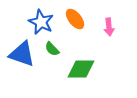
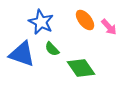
orange ellipse: moved 10 px right, 1 px down
pink arrow: rotated 36 degrees counterclockwise
green diamond: moved 1 px up; rotated 56 degrees clockwise
